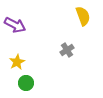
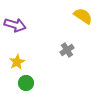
yellow semicircle: rotated 36 degrees counterclockwise
purple arrow: rotated 10 degrees counterclockwise
